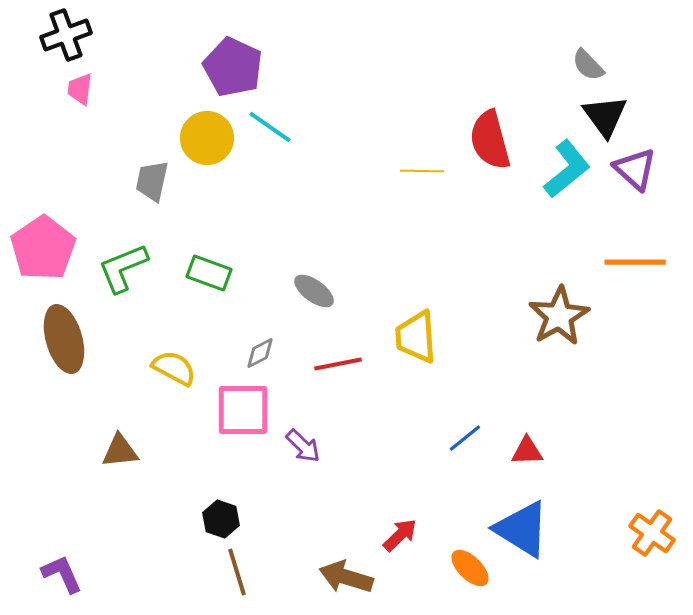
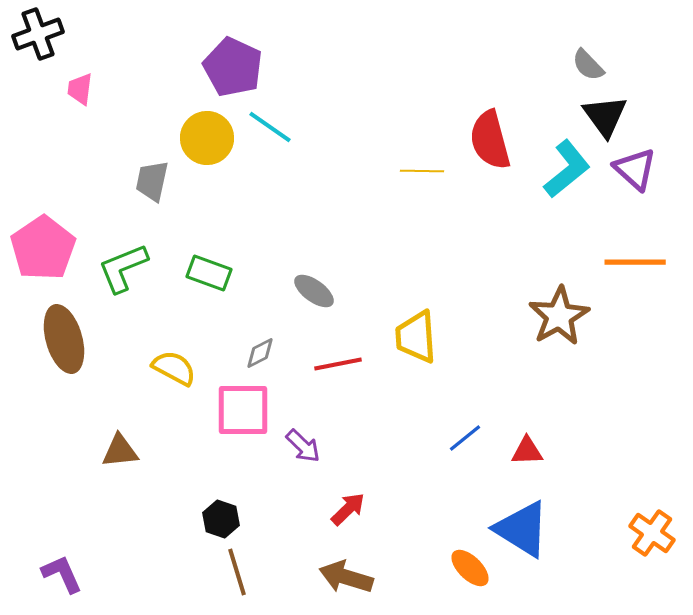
black cross: moved 28 px left, 1 px up
red arrow: moved 52 px left, 26 px up
